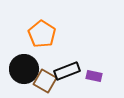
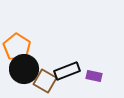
orange pentagon: moved 25 px left, 13 px down
